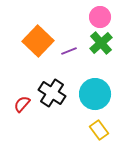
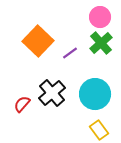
purple line: moved 1 px right, 2 px down; rotated 14 degrees counterclockwise
black cross: rotated 16 degrees clockwise
